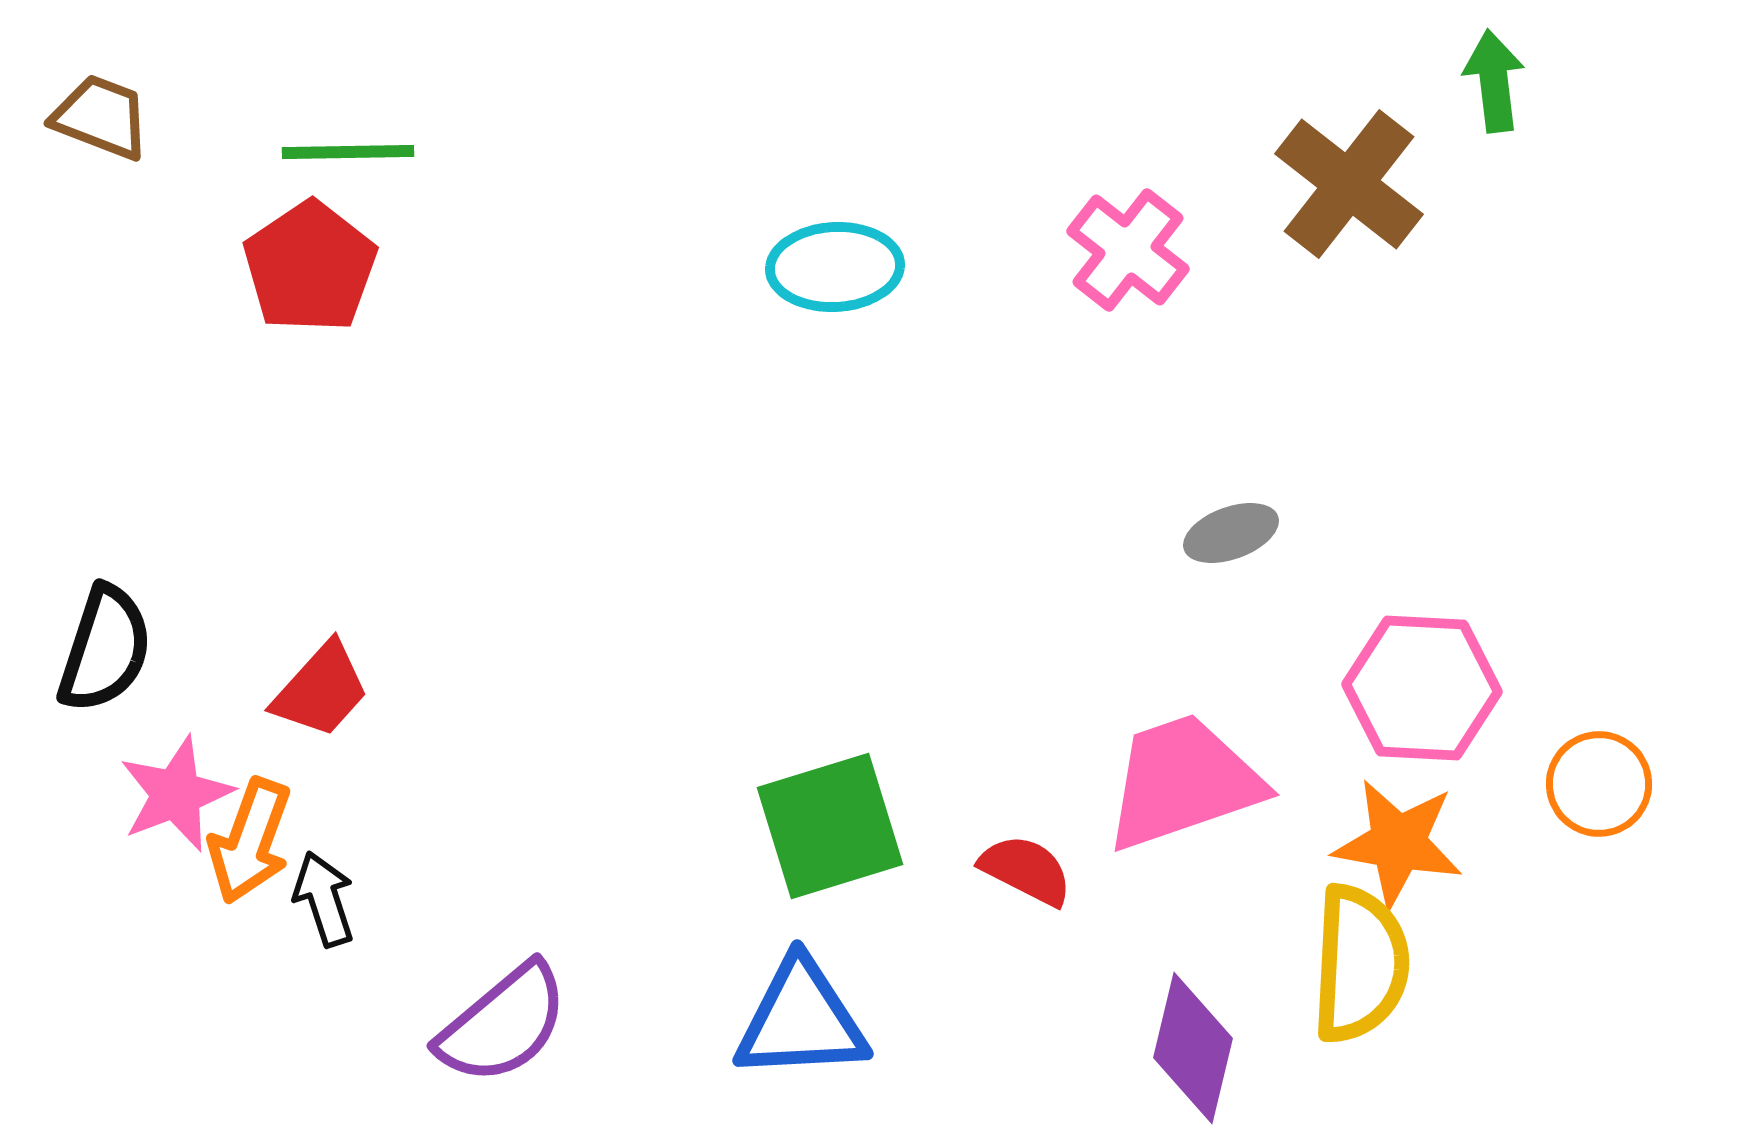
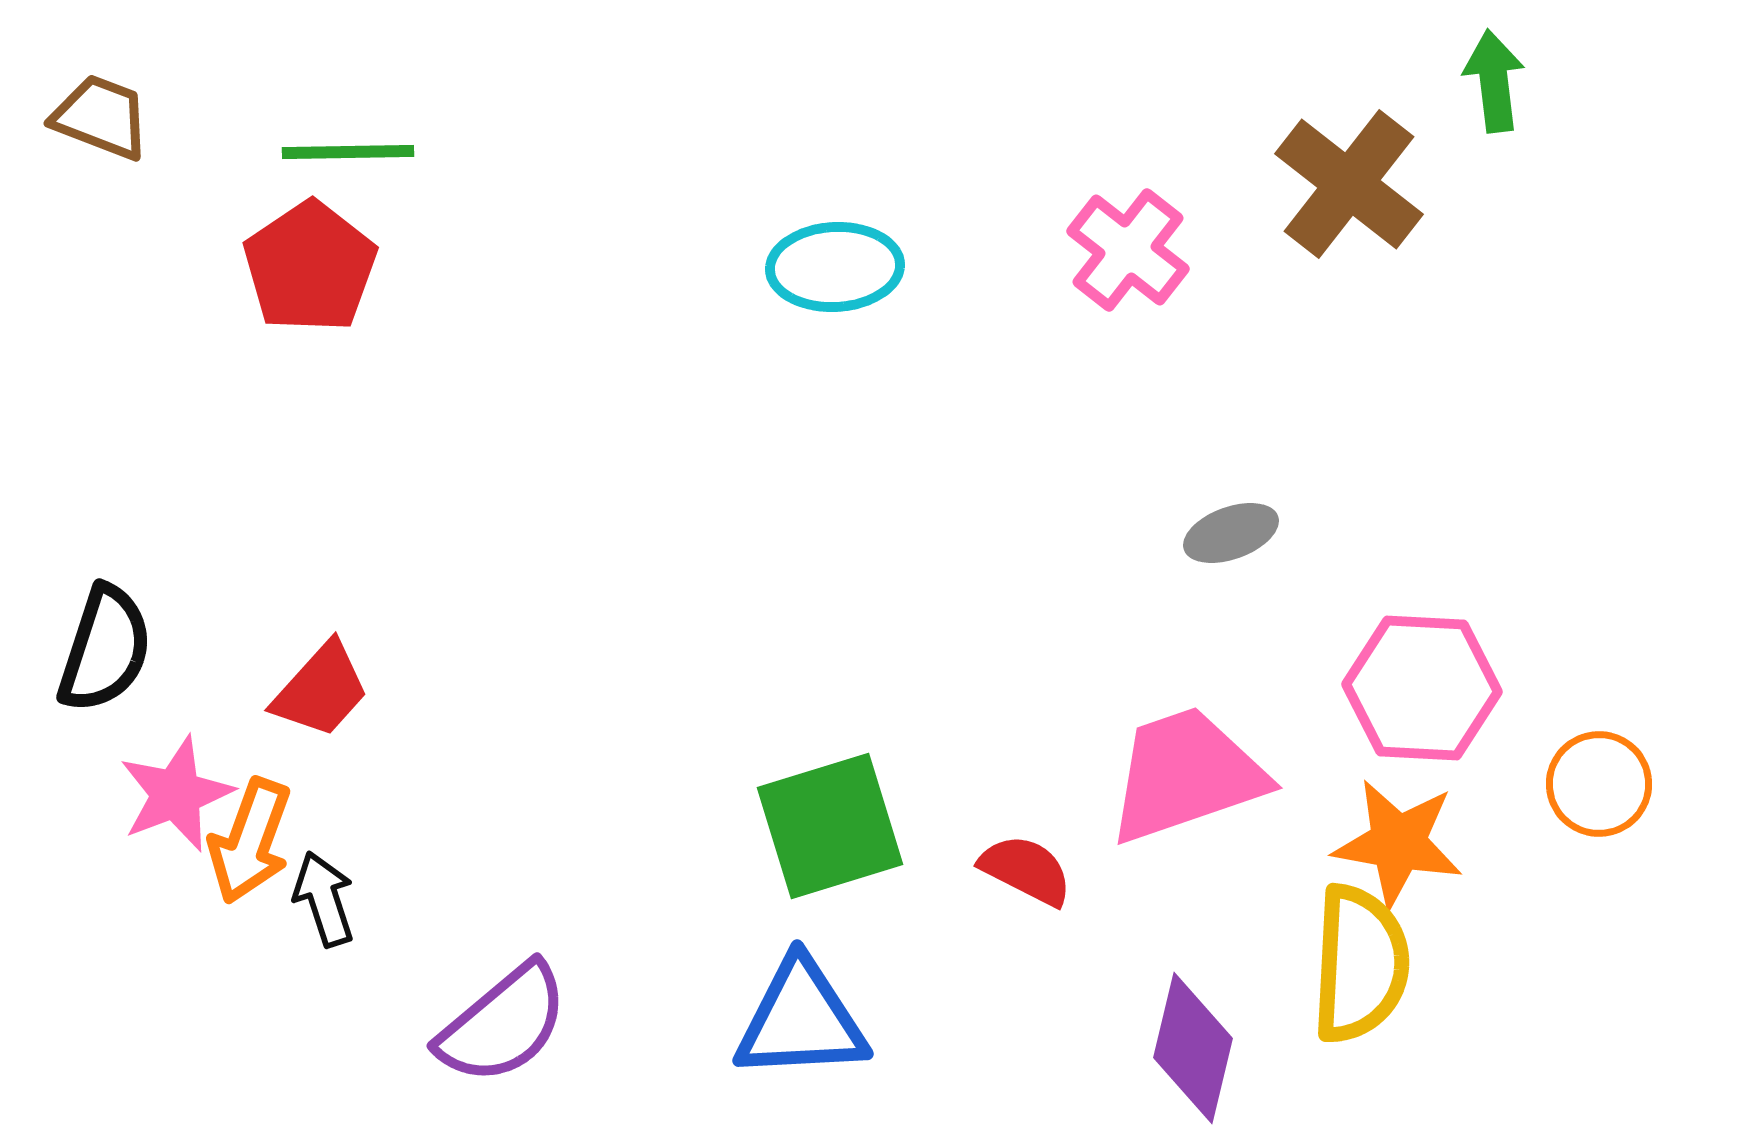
pink trapezoid: moved 3 px right, 7 px up
